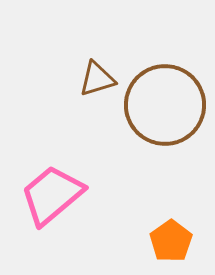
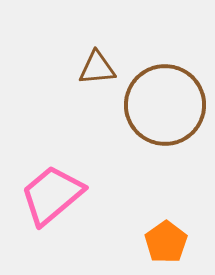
brown triangle: moved 11 px up; rotated 12 degrees clockwise
orange pentagon: moved 5 px left, 1 px down
